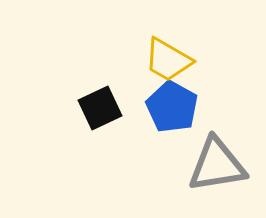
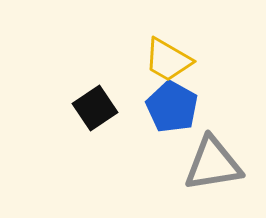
black square: moved 5 px left; rotated 9 degrees counterclockwise
gray triangle: moved 4 px left, 1 px up
